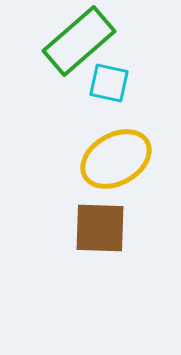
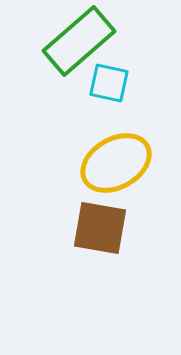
yellow ellipse: moved 4 px down
brown square: rotated 8 degrees clockwise
